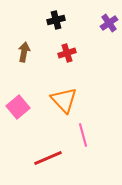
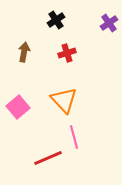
black cross: rotated 18 degrees counterclockwise
pink line: moved 9 px left, 2 px down
